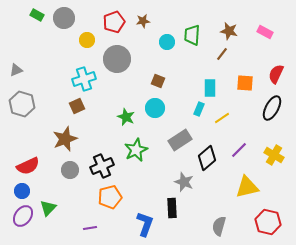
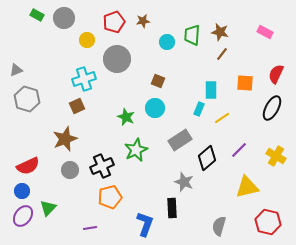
brown star at (229, 31): moved 9 px left, 1 px down
cyan rectangle at (210, 88): moved 1 px right, 2 px down
gray hexagon at (22, 104): moved 5 px right, 5 px up
yellow cross at (274, 155): moved 2 px right, 1 px down
